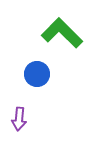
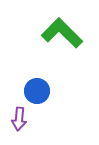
blue circle: moved 17 px down
